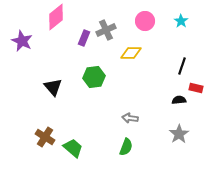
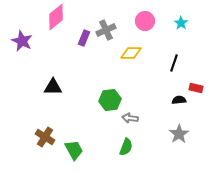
cyan star: moved 2 px down
black line: moved 8 px left, 3 px up
green hexagon: moved 16 px right, 23 px down
black triangle: rotated 48 degrees counterclockwise
green trapezoid: moved 1 px right, 2 px down; rotated 20 degrees clockwise
